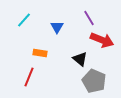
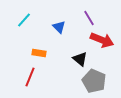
blue triangle: moved 2 px right; rotated 16 degrees counterclockwise
orange rectangle: moved 1 px left
red line: moved 1 px right
